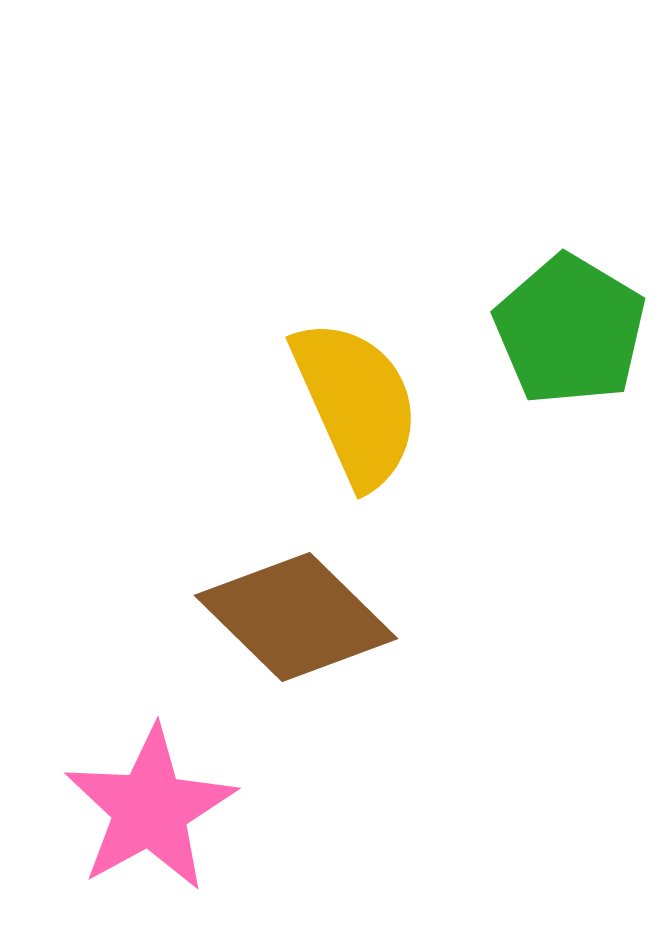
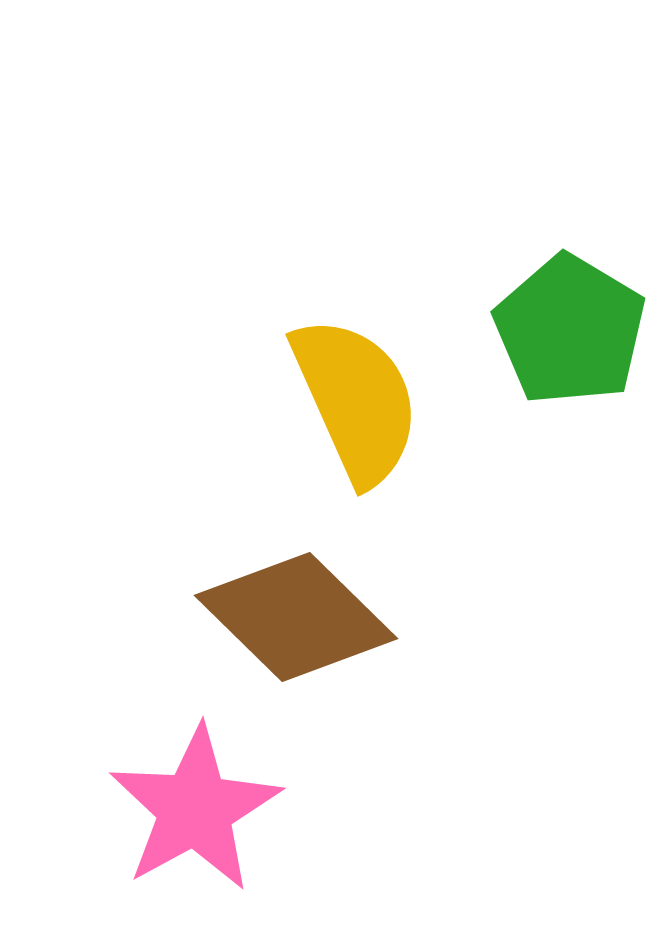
yellow semicircle: moved 3 px up
pink star: moved 45 px right
